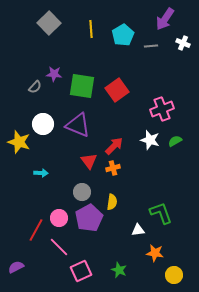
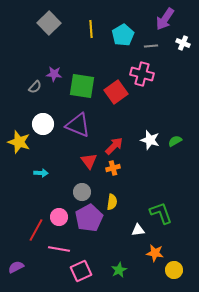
red square: moved 1 px left, 2 px down
pink cross: moved 20 px left, 35 px up; rotated 35 degrees clockwise
pink circle: moved 1 px up
pink line: moved 2 px down; rotated 35 degrees counterclockwise
green star: rotated 21 degrees clockwise
yellow circle: moved 5 px up
